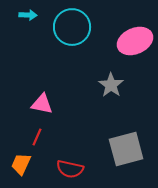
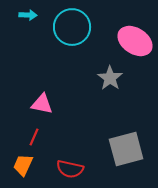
pink ellipse: rotated 56 degrees clockwise
gray star: moved 1 px left, 7 px up
red line: moved 3 px left
orange trapezoid: moved 2 px right, 1 px down
